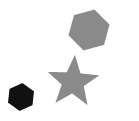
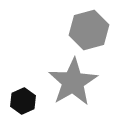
black hexagon: moved 2 px right, 4 px down
